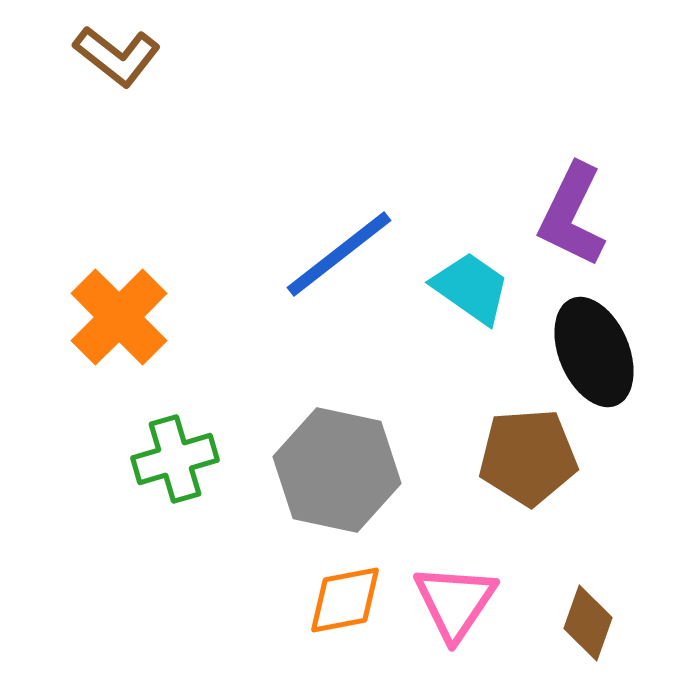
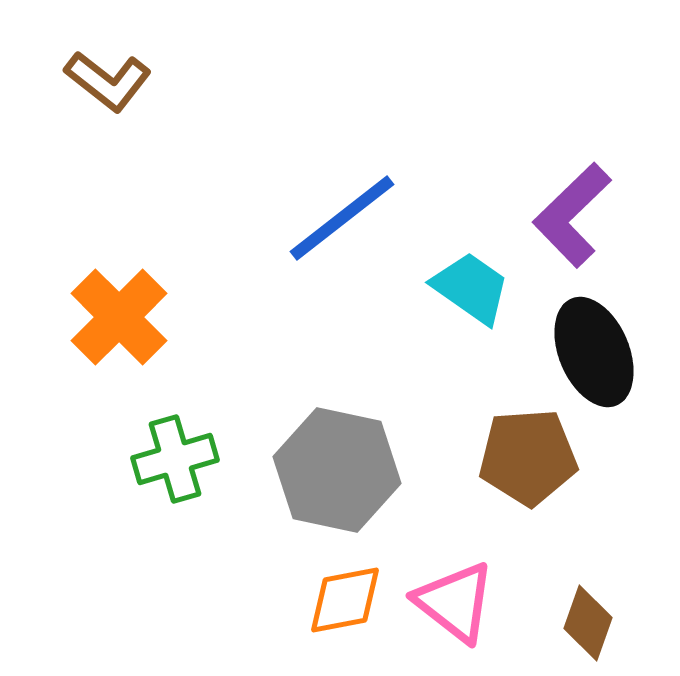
brown L-shape: moved 9 px left, 25 px down
purple L-shape: rotated 20 degrees clockwise
blue line: moved 3 px right, 36 px up
pink triangle: rotated 26 degrees counterclockwise
